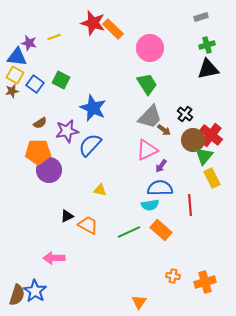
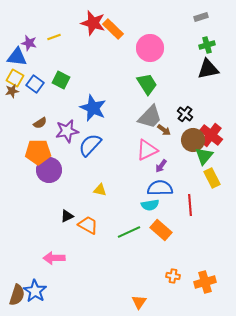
yellow square at (15, 75): moved 3 px down
